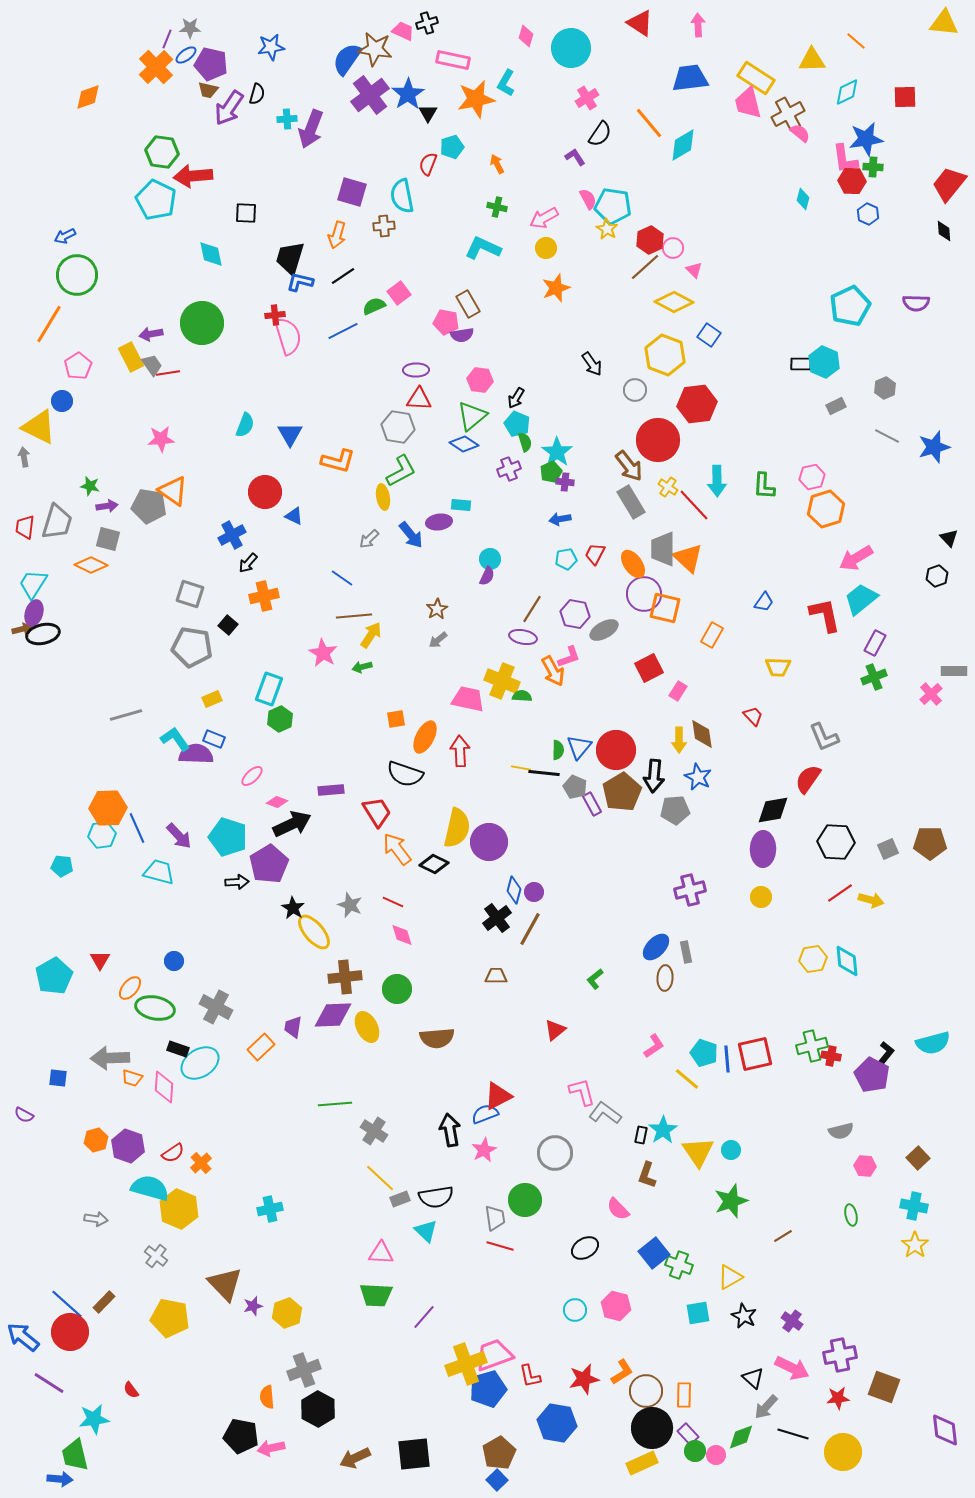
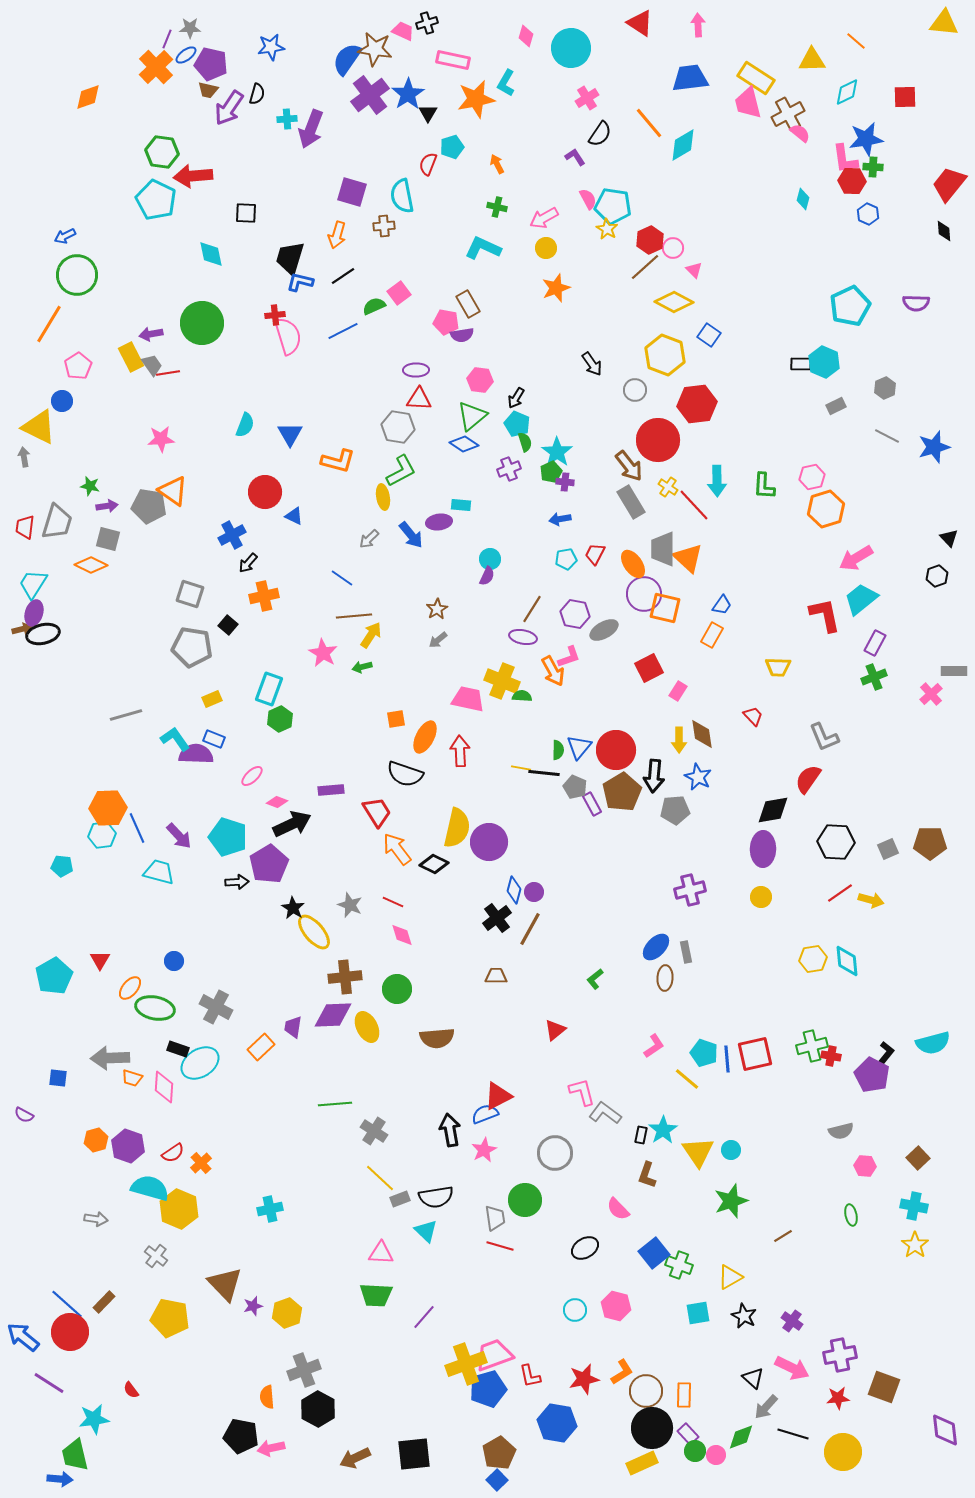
blue trapezoid at (764, 602): moved 42 px left, 3 px down
